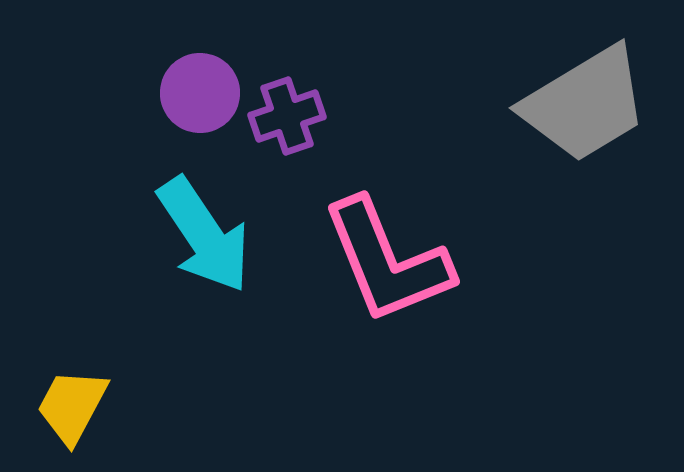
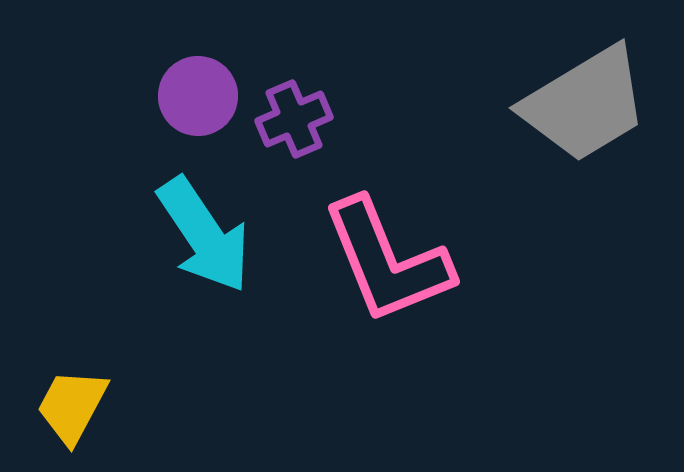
purple circle: moved 2 px left, 3 px down
purple cross: moved 7 px right, 3 px down; rotated 4 degrees counterclockwise
